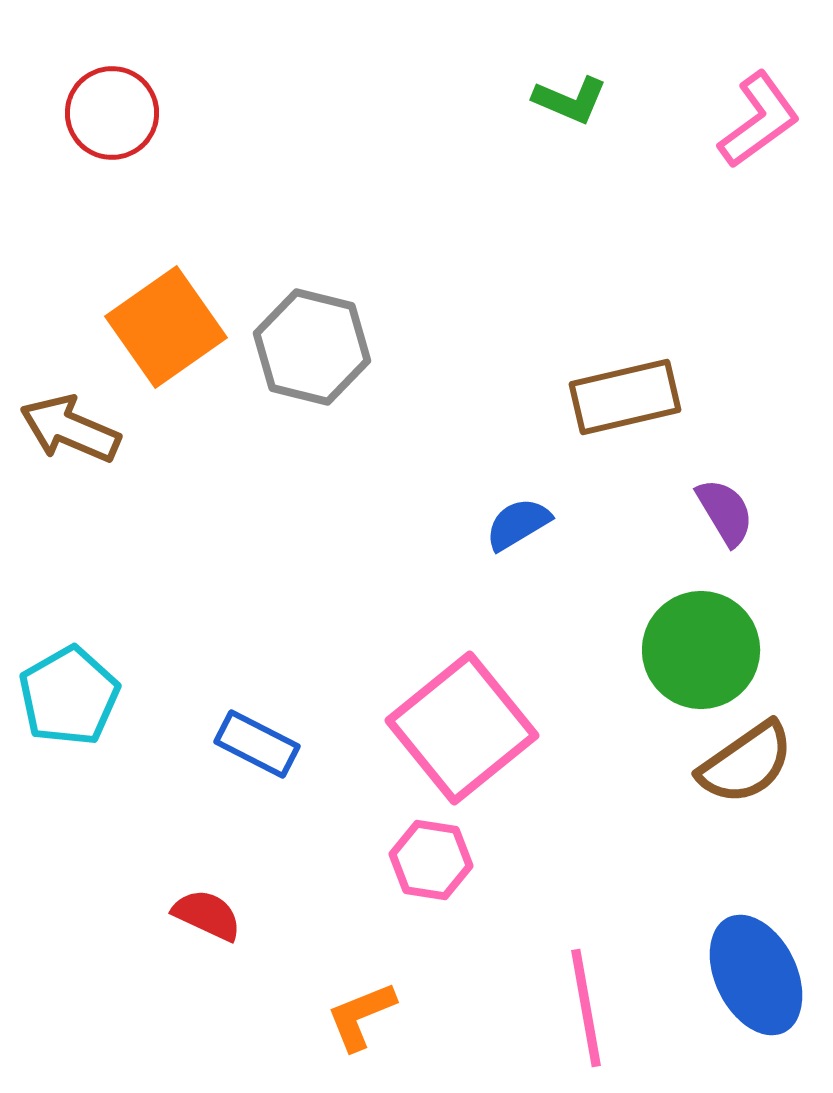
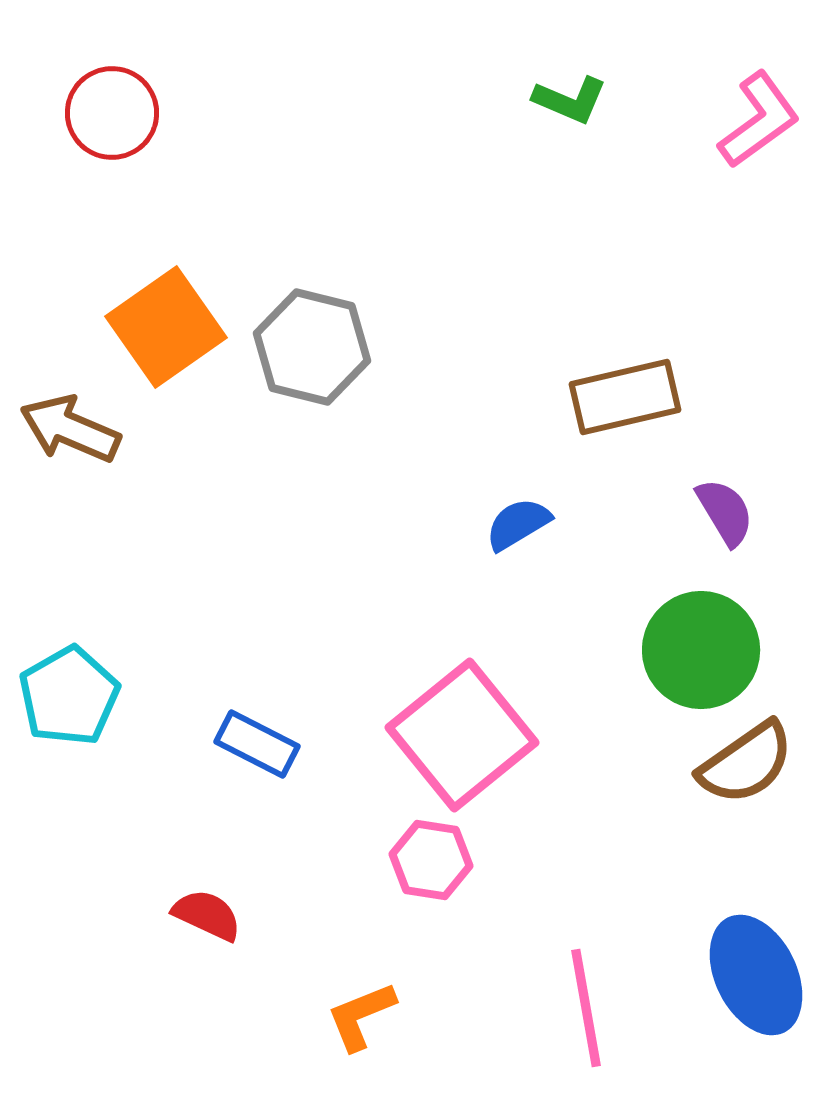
pink square: moved 7 px down
